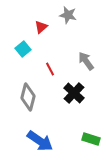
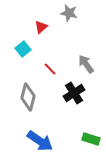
gray star: moved 1 px right, 2 px up
gray arrow: moved 3 px down
red line: rotated 16 degrees counterclockwise
black cross: rotated 15 degrees clockwise
